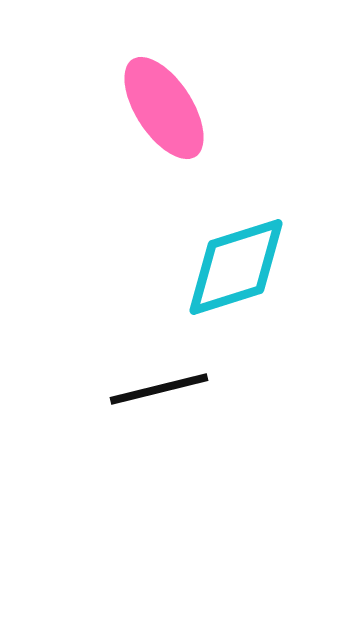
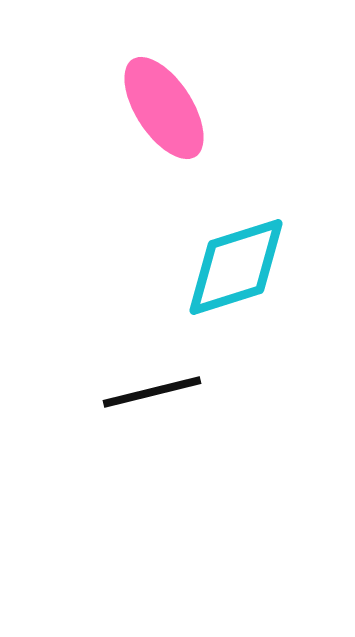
black line: moved 7 px left, 3 px down
